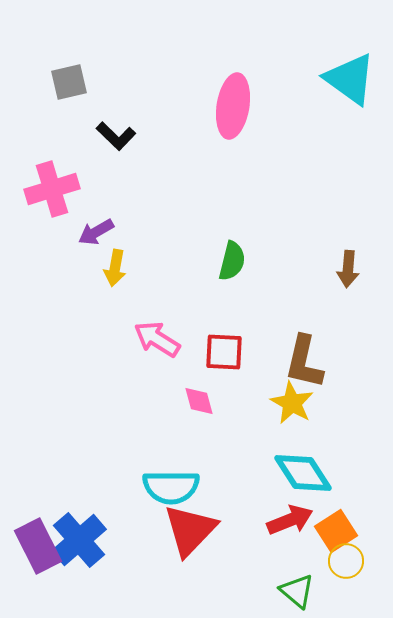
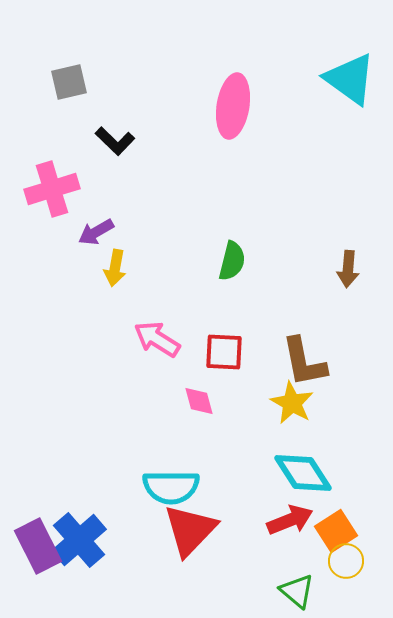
black L-shape: moved 1 px left, 5 px down
brown L-shape: rotated 24 degrees counterclockwise
